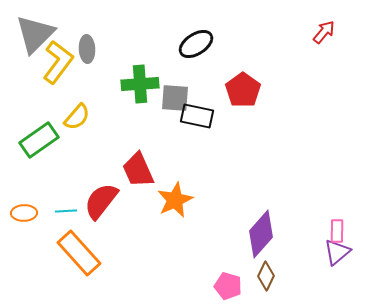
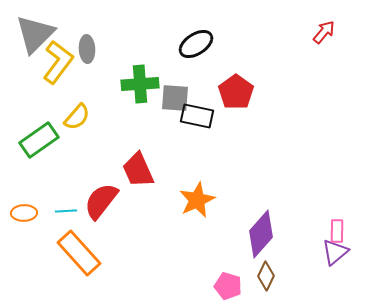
red pentagon: moved 7 px left, 2 px down
orange star: moved 22 px right
purple triangle: moved 2 px left
